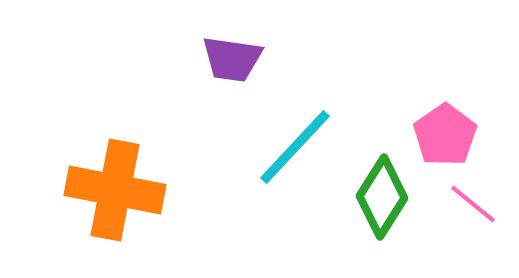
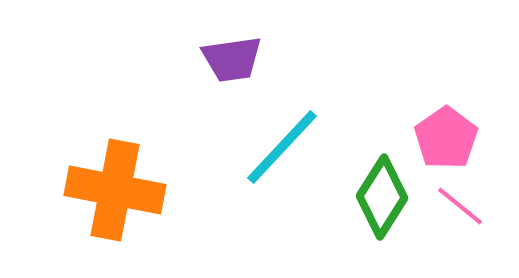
purple trapezoid: rotated 16 degrees counterclockwise
pink pentagon: moved 1 px right, 3 px down
cyan line: moved 13 px left
pink line: moved 13 px left, 2 px down
